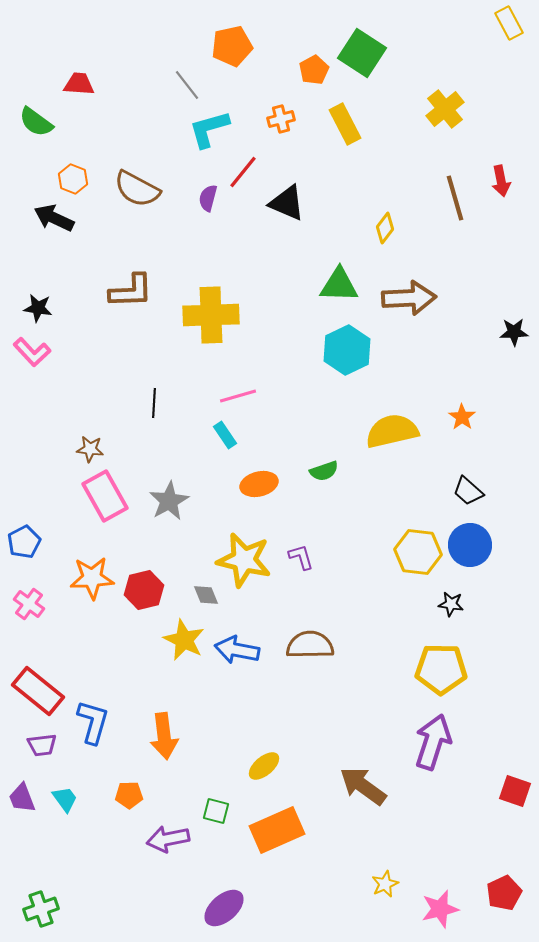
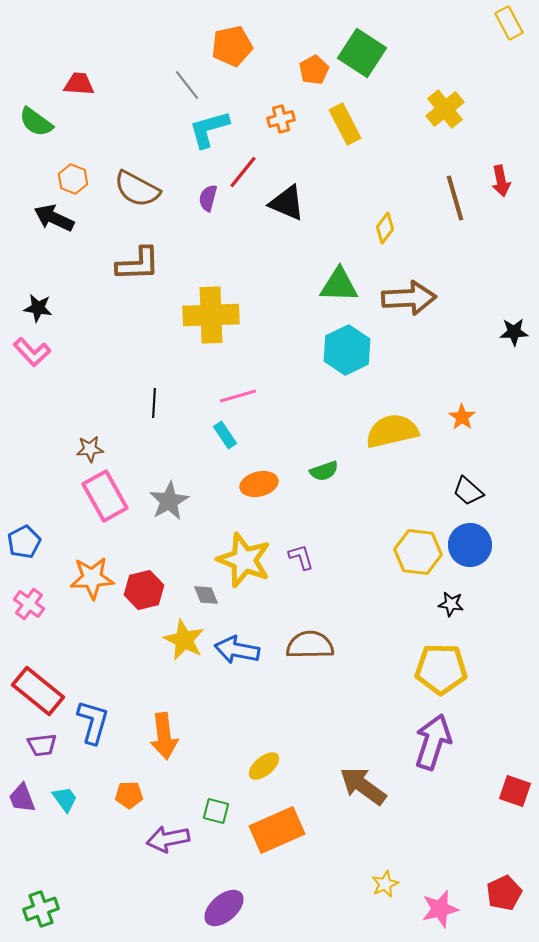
brown L-shape at (131, 291): moved 7 px right, 27 px up
brown star at (90, 449): rotated 12 degrees counterclockwise
yellow star at (244, 560): rotated 8 degrees clockwise
